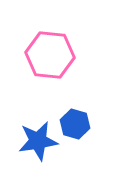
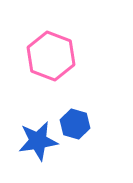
pink hexagon: moved 1 px right, 1 px down; rotated 15 degrees clockwise
